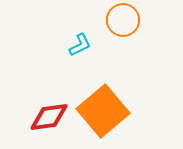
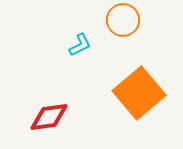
orange square: moved 36 px right, 18 px up
